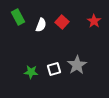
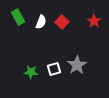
white semicircle: moved 3 px up
